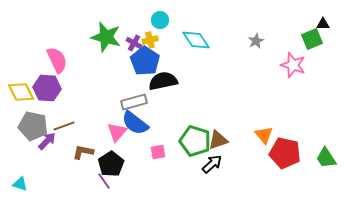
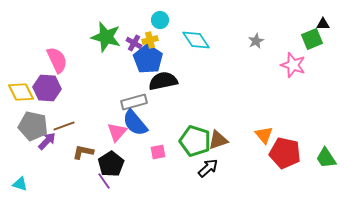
blue pentagon: moved 3 px right, 2 px up
blue semicircle: rotated 12 degrees clockwise
black arrow: moved 4 px left, 4 px down
